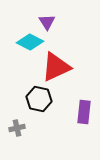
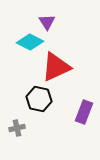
purple rectangle: rotated 15 degrees clockwise
